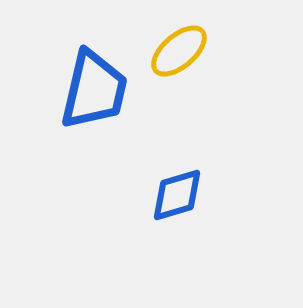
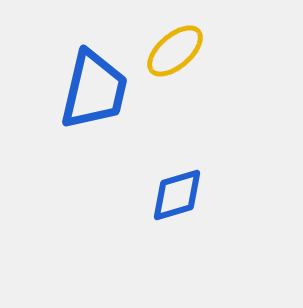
yellow ellipse: moved 4 px left
